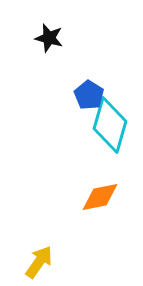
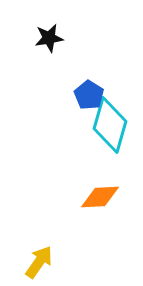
black star: rotated 24 degrees counterclockwise
orange diamond: rotated 9 degrees clockwise
